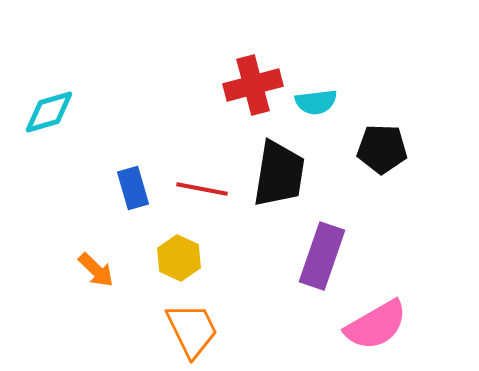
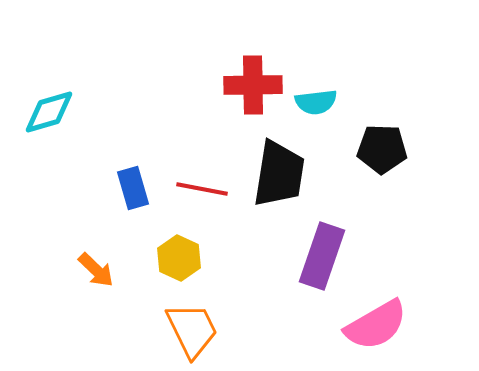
red cross: rotated 14 degrees clockwise
